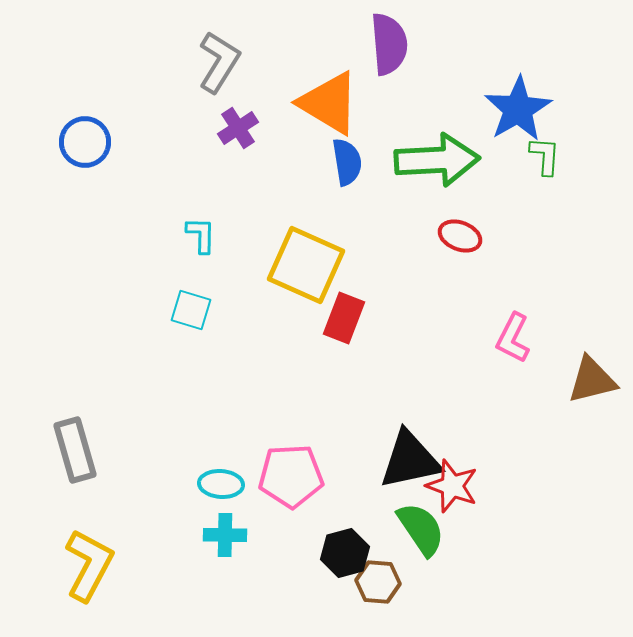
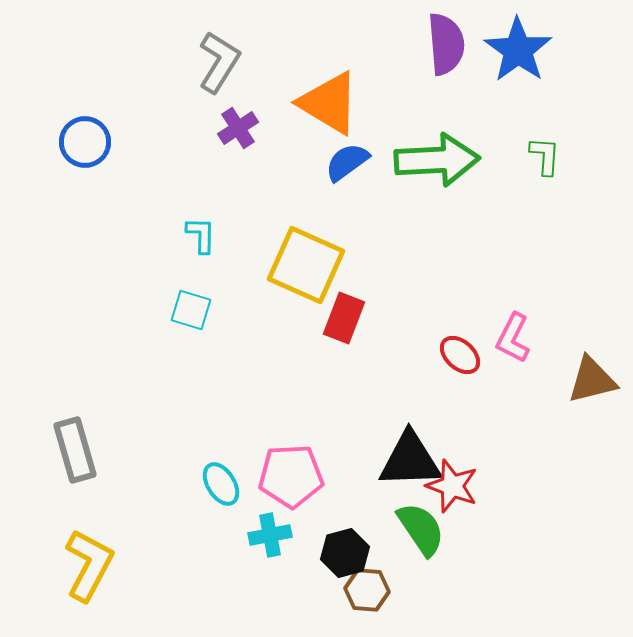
purple semicircle: moved 57 px right
blue star: moved 59 px up; rotated 6 degrees counterclockwise
blue semicircle: rotated 117 degrees counterclockwise
red ellipse: moved 119 px down; rotated 21 degrees clockwise
black triangle: rotated 10 degrees clockwise
cyan ellipse: rotated 54 degrees clockwise
cyan cross: moved 45 px right; rotated 12 degrees counterclockwise
brown hexagon: moved 11 px left, 8 px down
